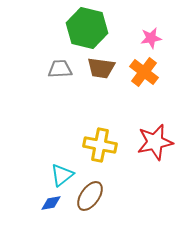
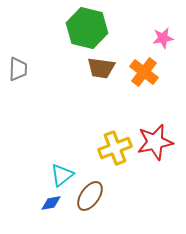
pink star: moved 12 px right
gray trapezoid: moved 42 px left; rotated 95 degrees clockwise
yellow cross: moved 15 px right, 3 px down; rotated 32 degrees counterclockwise
